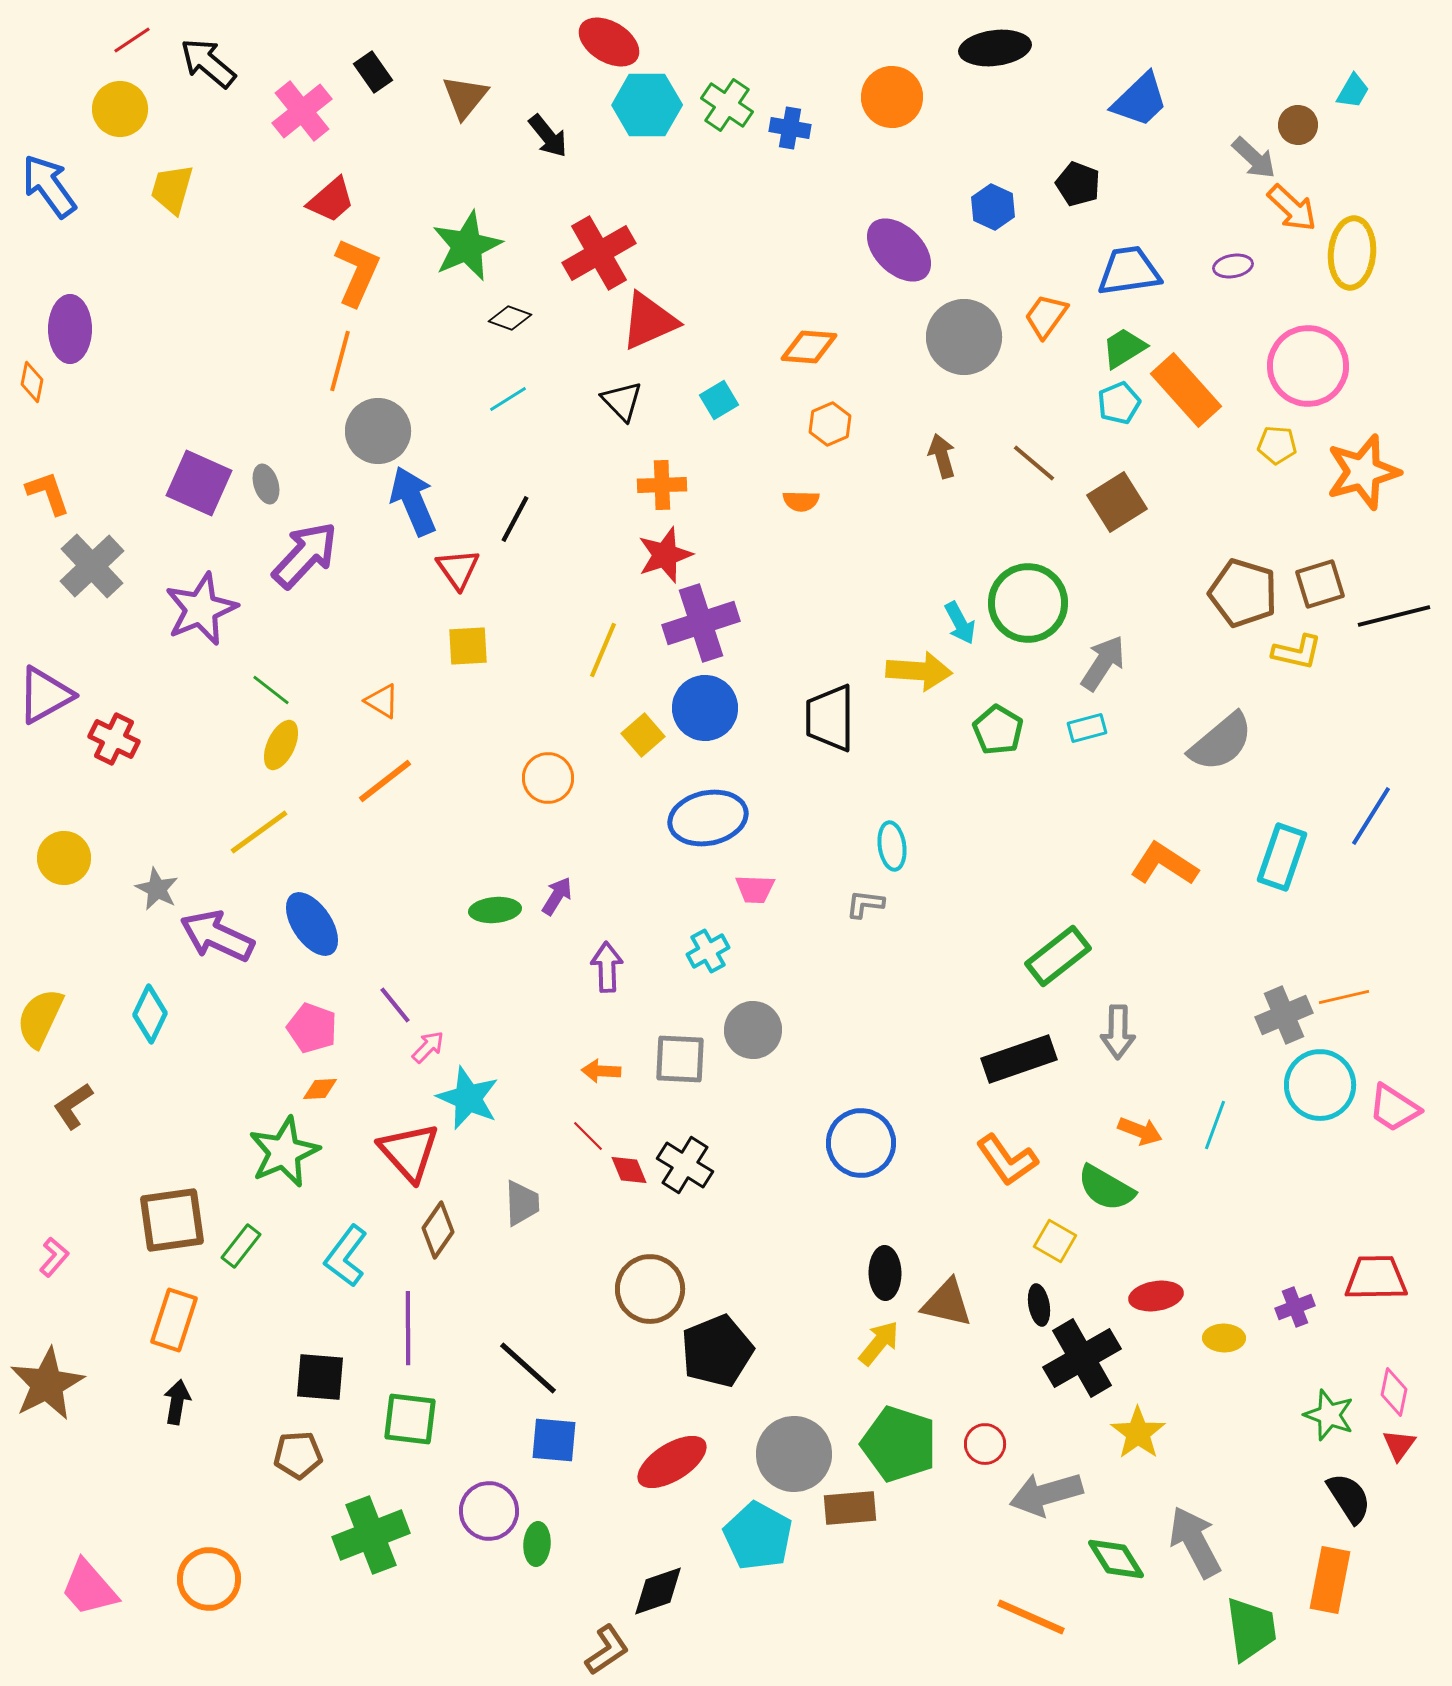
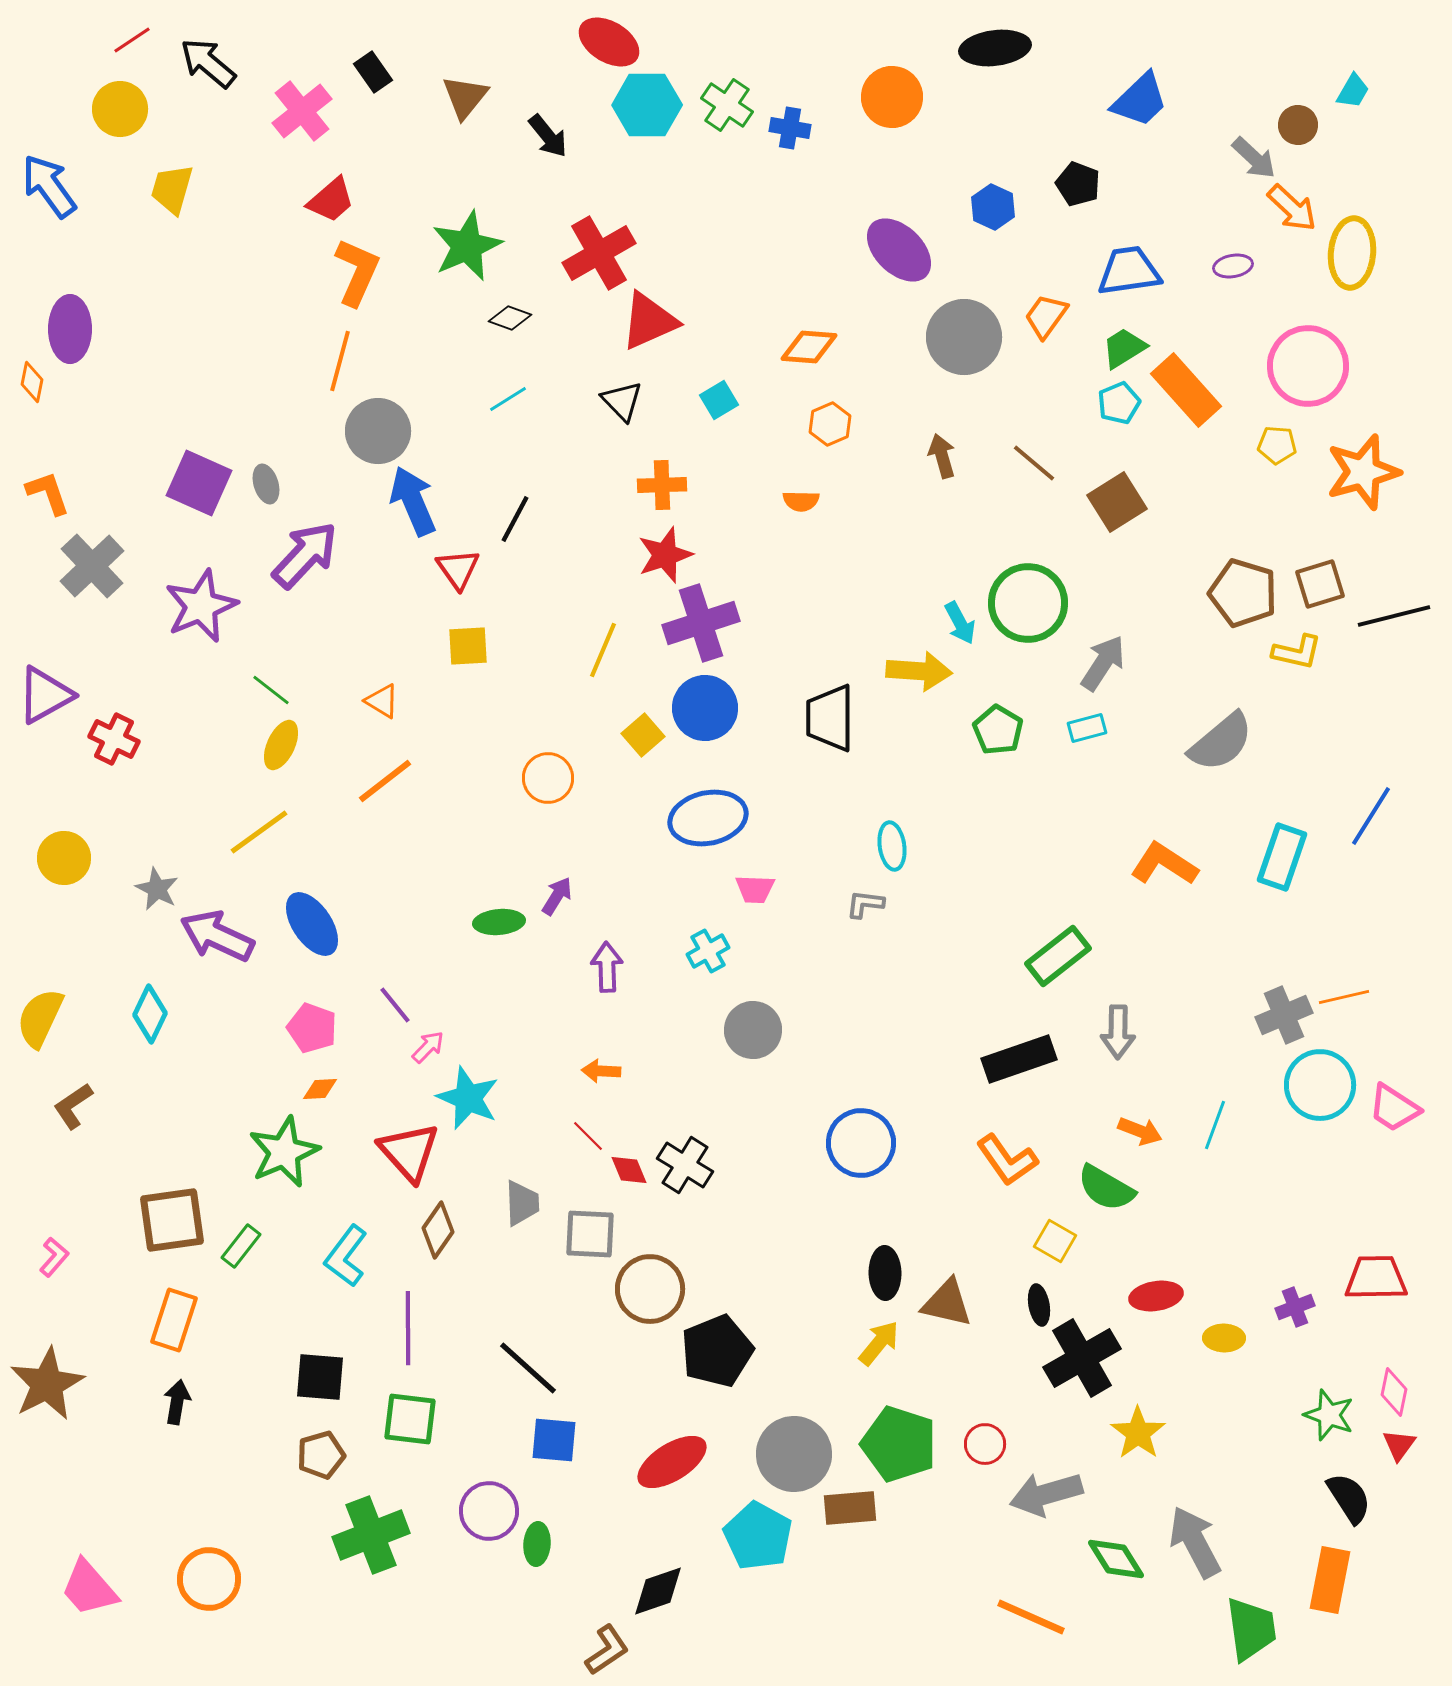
purple star at (201, 609): moved 3 px up
green ellipse at (495, 910): moved 4 px right, 12 px down
gray square at (680, 1059): moved 90 px left, 175 px down
brown pentagon at (298, 1455): moved 23 px right; rotated 12 degrees counterclockwise
